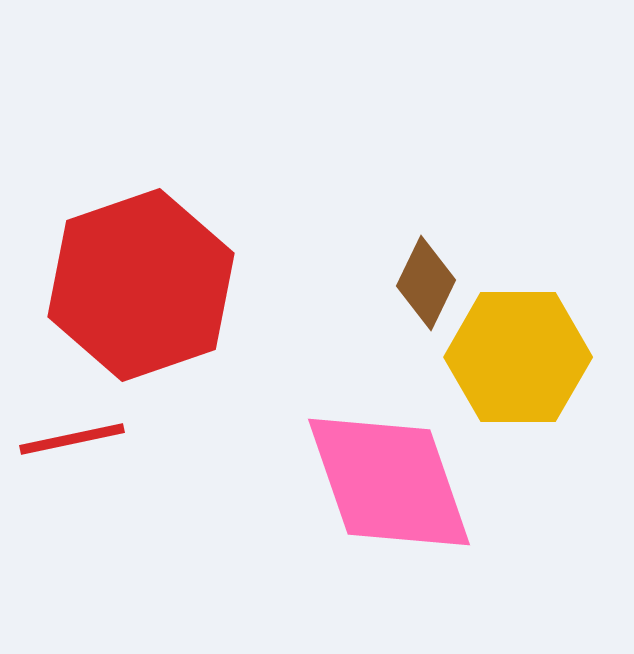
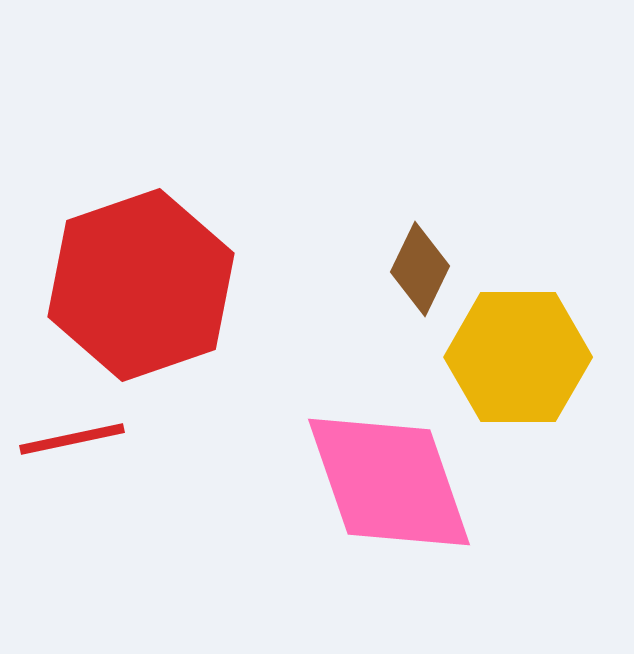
brown diamond: moved 6 px left, 14 px up
